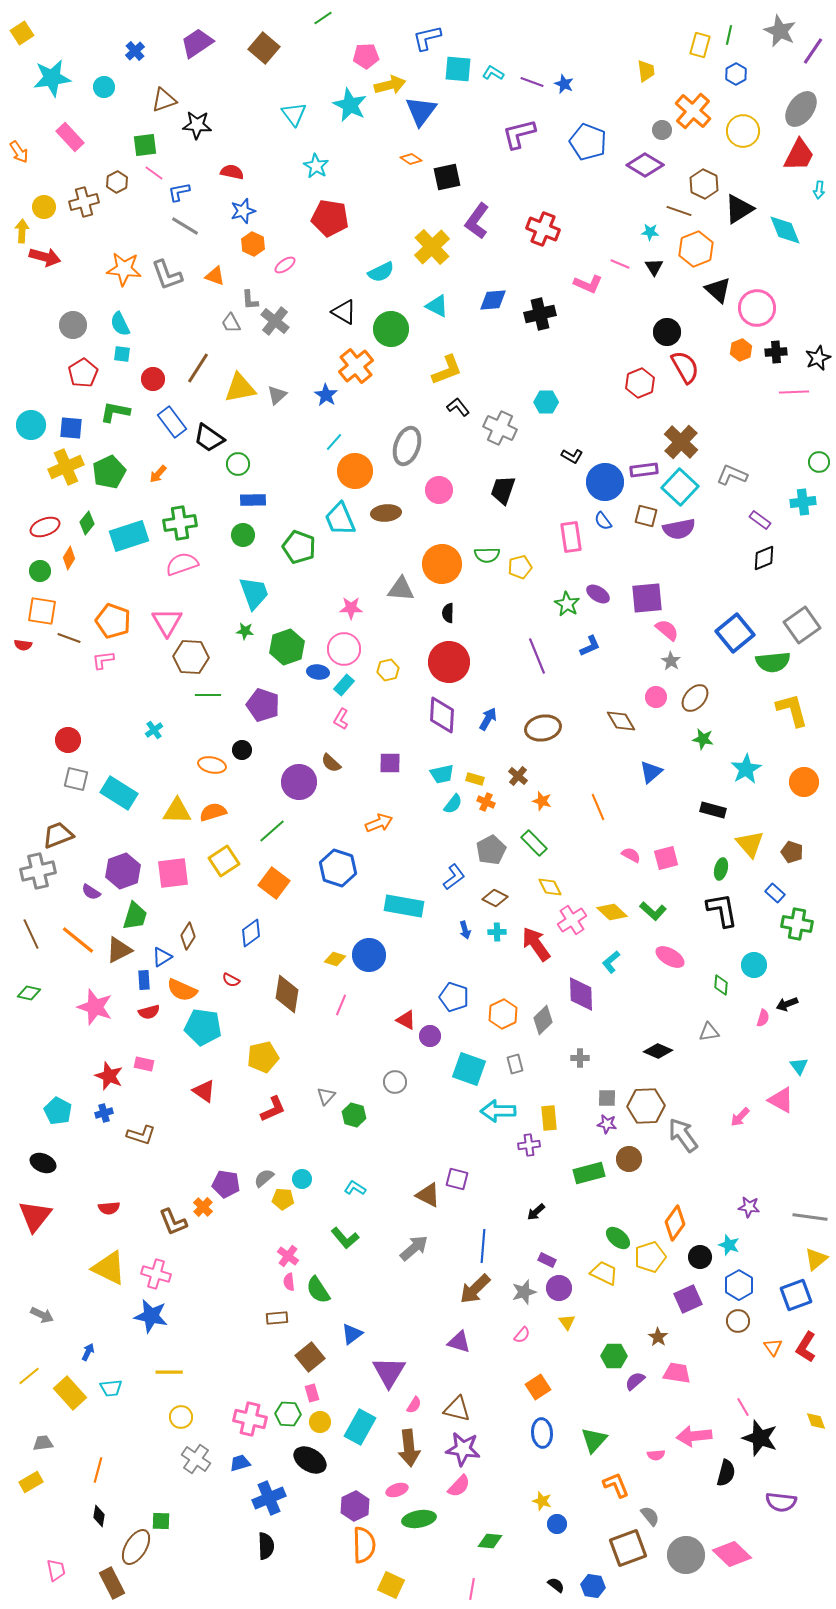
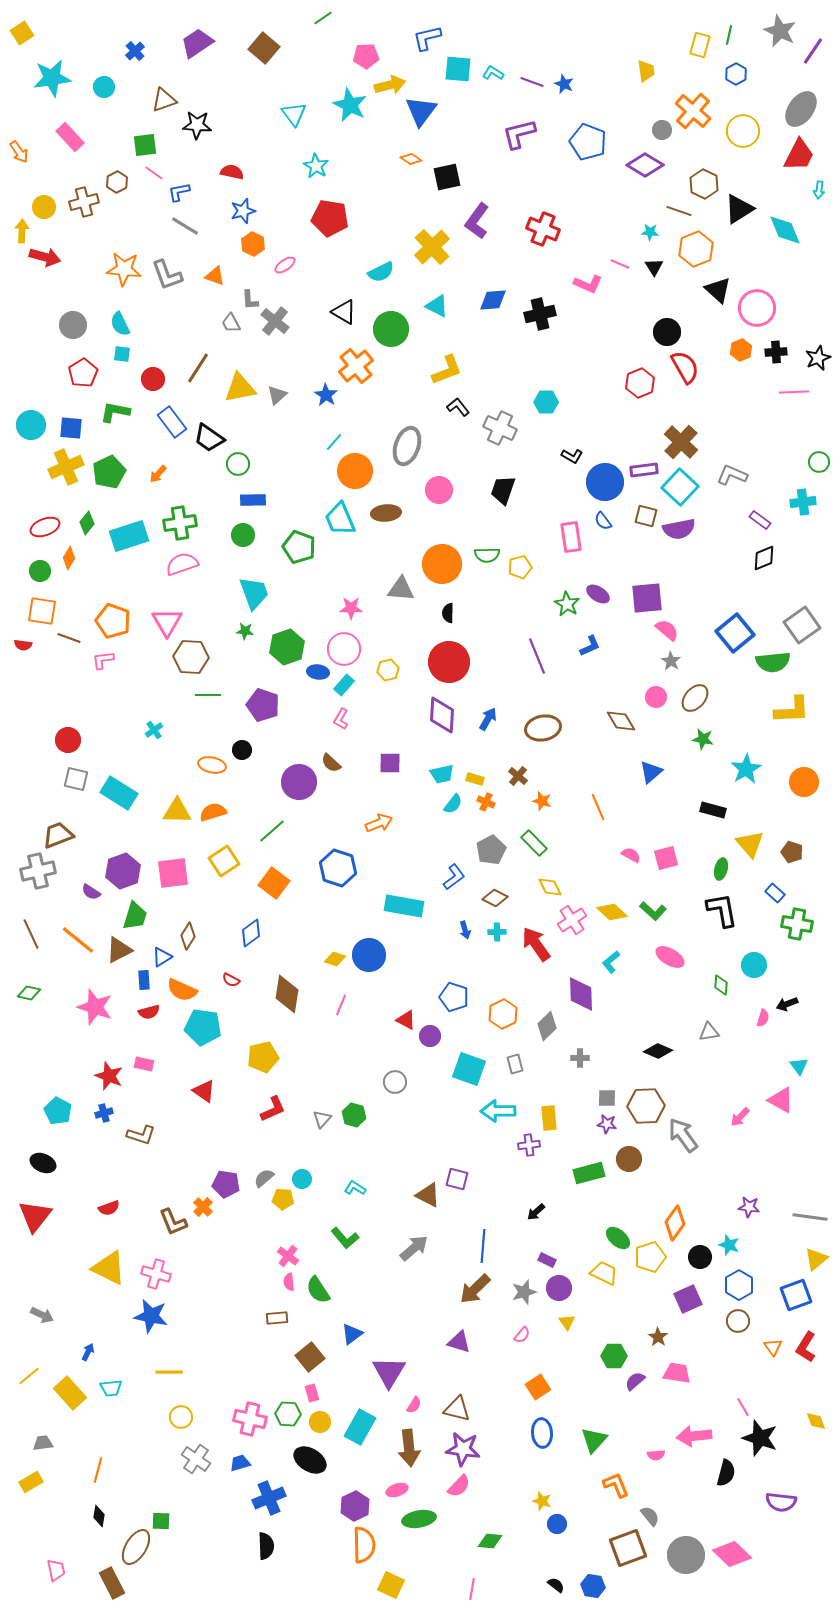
yellow L-shape at (792, 710): rotated 102 degrees clockwise
gray diamond at (543, 1020): moved 4 px right, 6 px down
gray triangle at (326, 1096): moved 4 px left, 23 px down
red semicircle at (109, 1208): rotated 15 degrees counterclockwise
